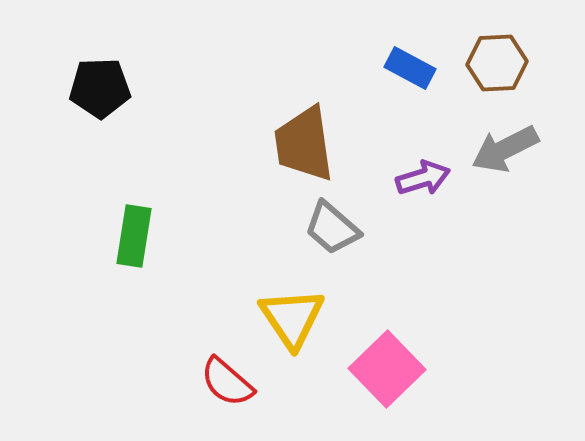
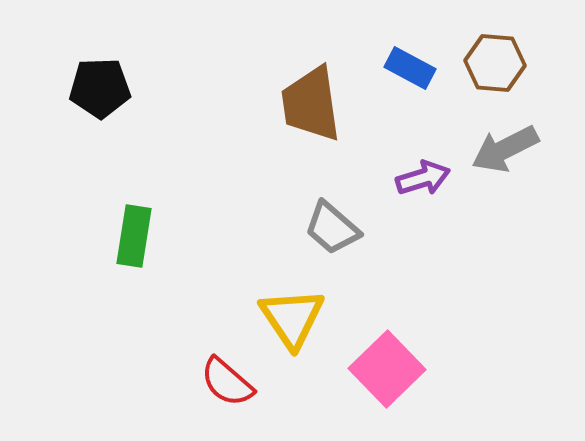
brown hexagon: moved 2 px left; rotated 8 degrees clockwise
brown trapezoid: moved 7 px right, 40 px up
